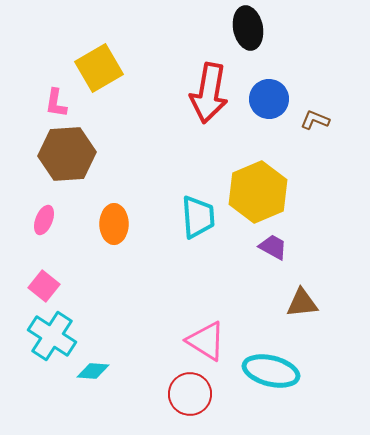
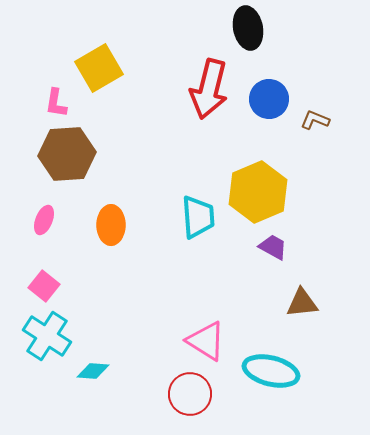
red arrow: moved 4 px up; rotated 4 degrees clockwise
orange ellipse: moved 3 px left, 1 px down
cyan cross: moved 5 px left
